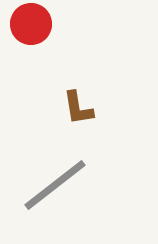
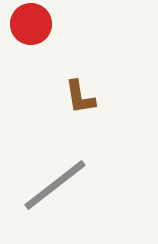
brown L-shape: moved 2 px right, 11 px up
